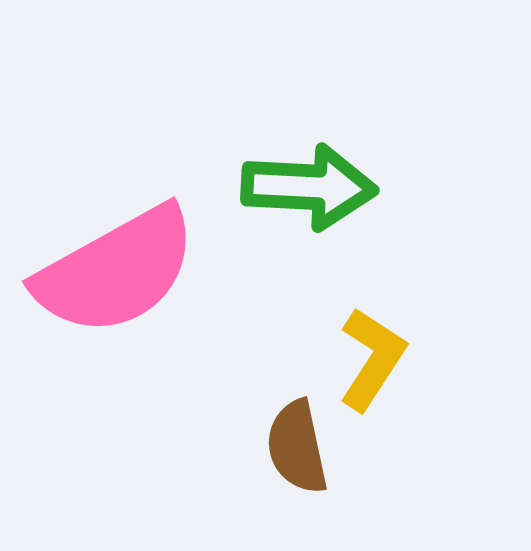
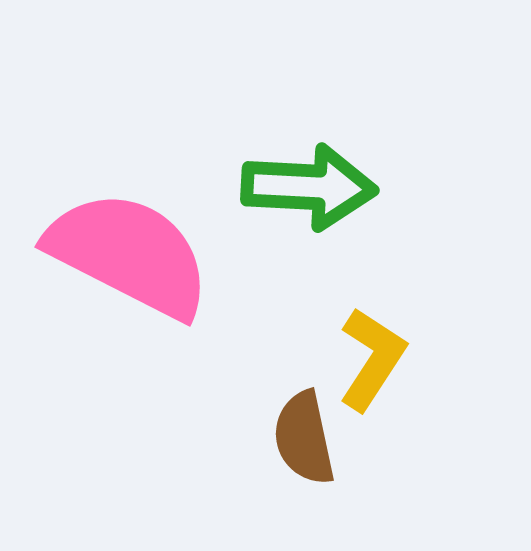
pink semicircle: moved 13 px right, 17 px up; rotated 124 degrees counterclockwise
brown semicircle: moved 7 px right, 9 px up
